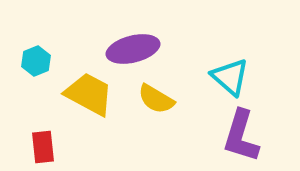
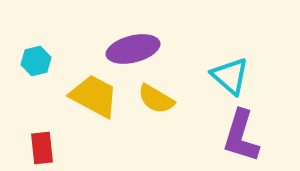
cyan hexagon: rotated 8 degrees clockwise
cyan triangle: moved 1 px up
yellow trapezoid: moved 5 px right, 2 px down
red rectangle: moved 1 px left, 1 px down
